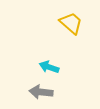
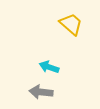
yellow trapezoid: moved 1 px down
